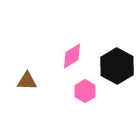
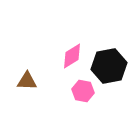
black hexagon: moved 8 px left; rotated 20 degrees clockwise
pink hexagon: moved 2 px left; rotated 20 degrees counterclockwise
